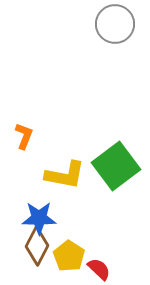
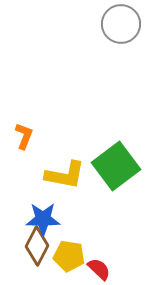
gray circle: moved 6 px right
blue star: moved 4 px right, 1 px down
yellow pentagon: rotated 24 degrees counterclockwise
